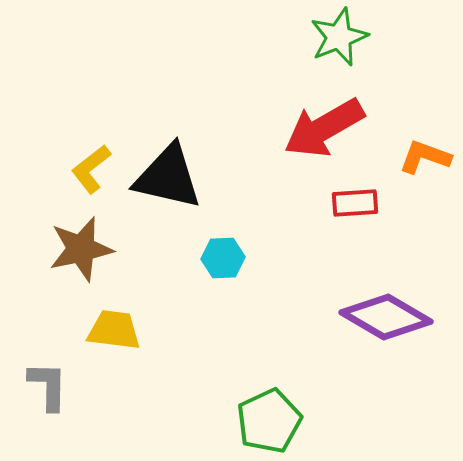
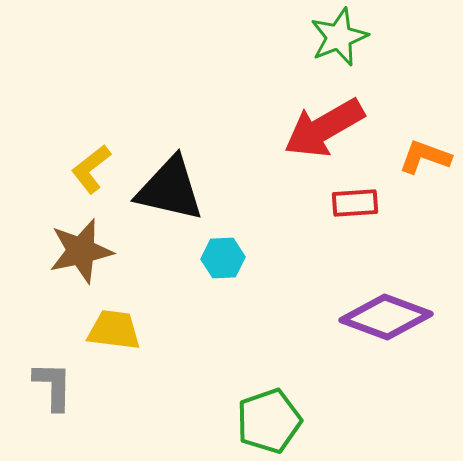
black triangle: moved 2 px right, 12 px down
brown star: moved 2 px down
purple diamond: rotated 10 degrees counterclockwise
gray L-shape: moved 5 px right
green pentagon: rotated 6 degrees clockwise
